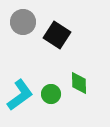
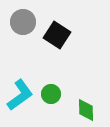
green diamond: moved 7 px right, 27 px down
